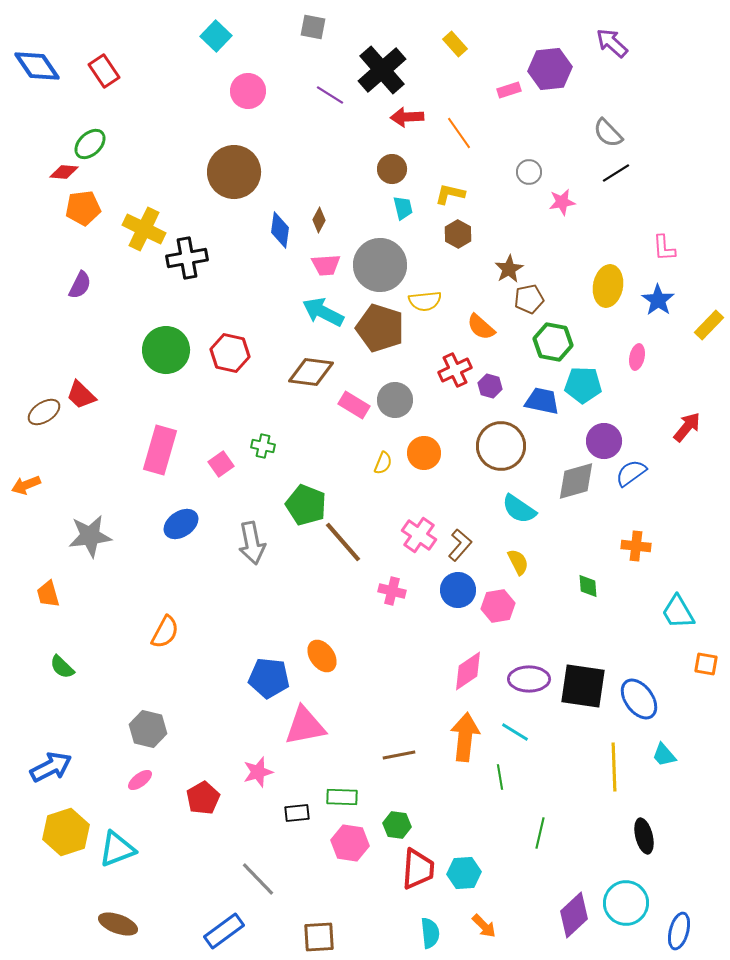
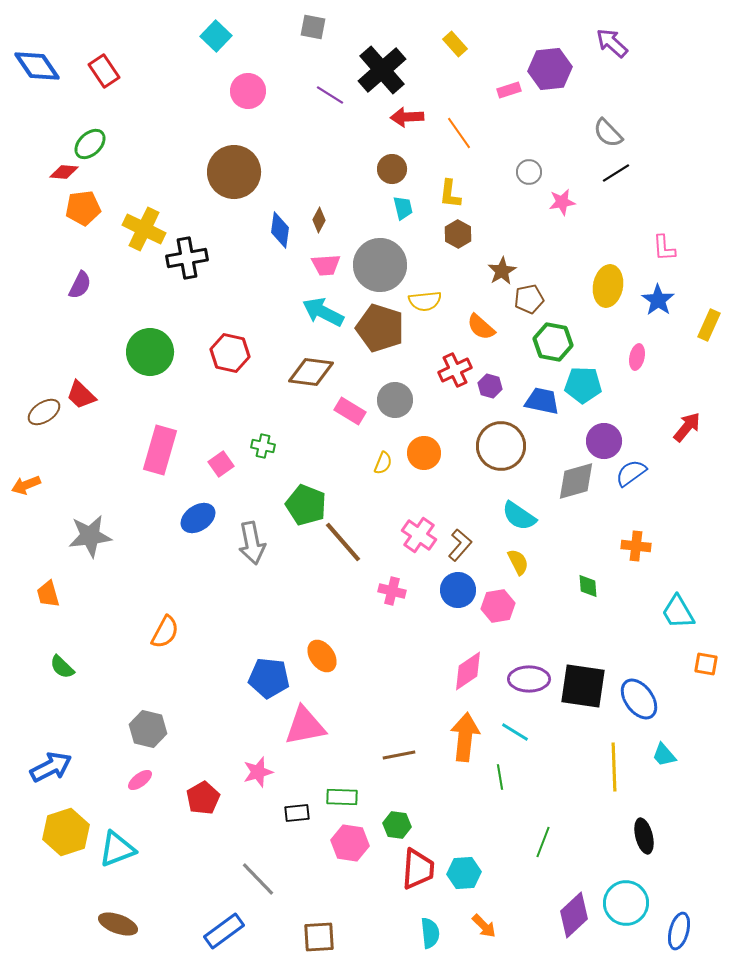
yellow L-shape at (450, 194): rotated 96 degrees counterclockwise
brown star at (509, 269): moved 7 px left, 2 px down
yellow rectangle at (709, 325): rotated 20 degrees counterclockwise
green circle at (166, 350): moved 16 px left, 2 px down
pink rectangle at (354, 405): moved 4 px left, 6 px down
cyan semicircle at (519, 509): moved 7 px down
blue ellipse at (181, 524): moved 17 px right, 6 px up
green line at (540, 833): moved 3 px right, 9 px down; rotated 8 degrees clockwise
